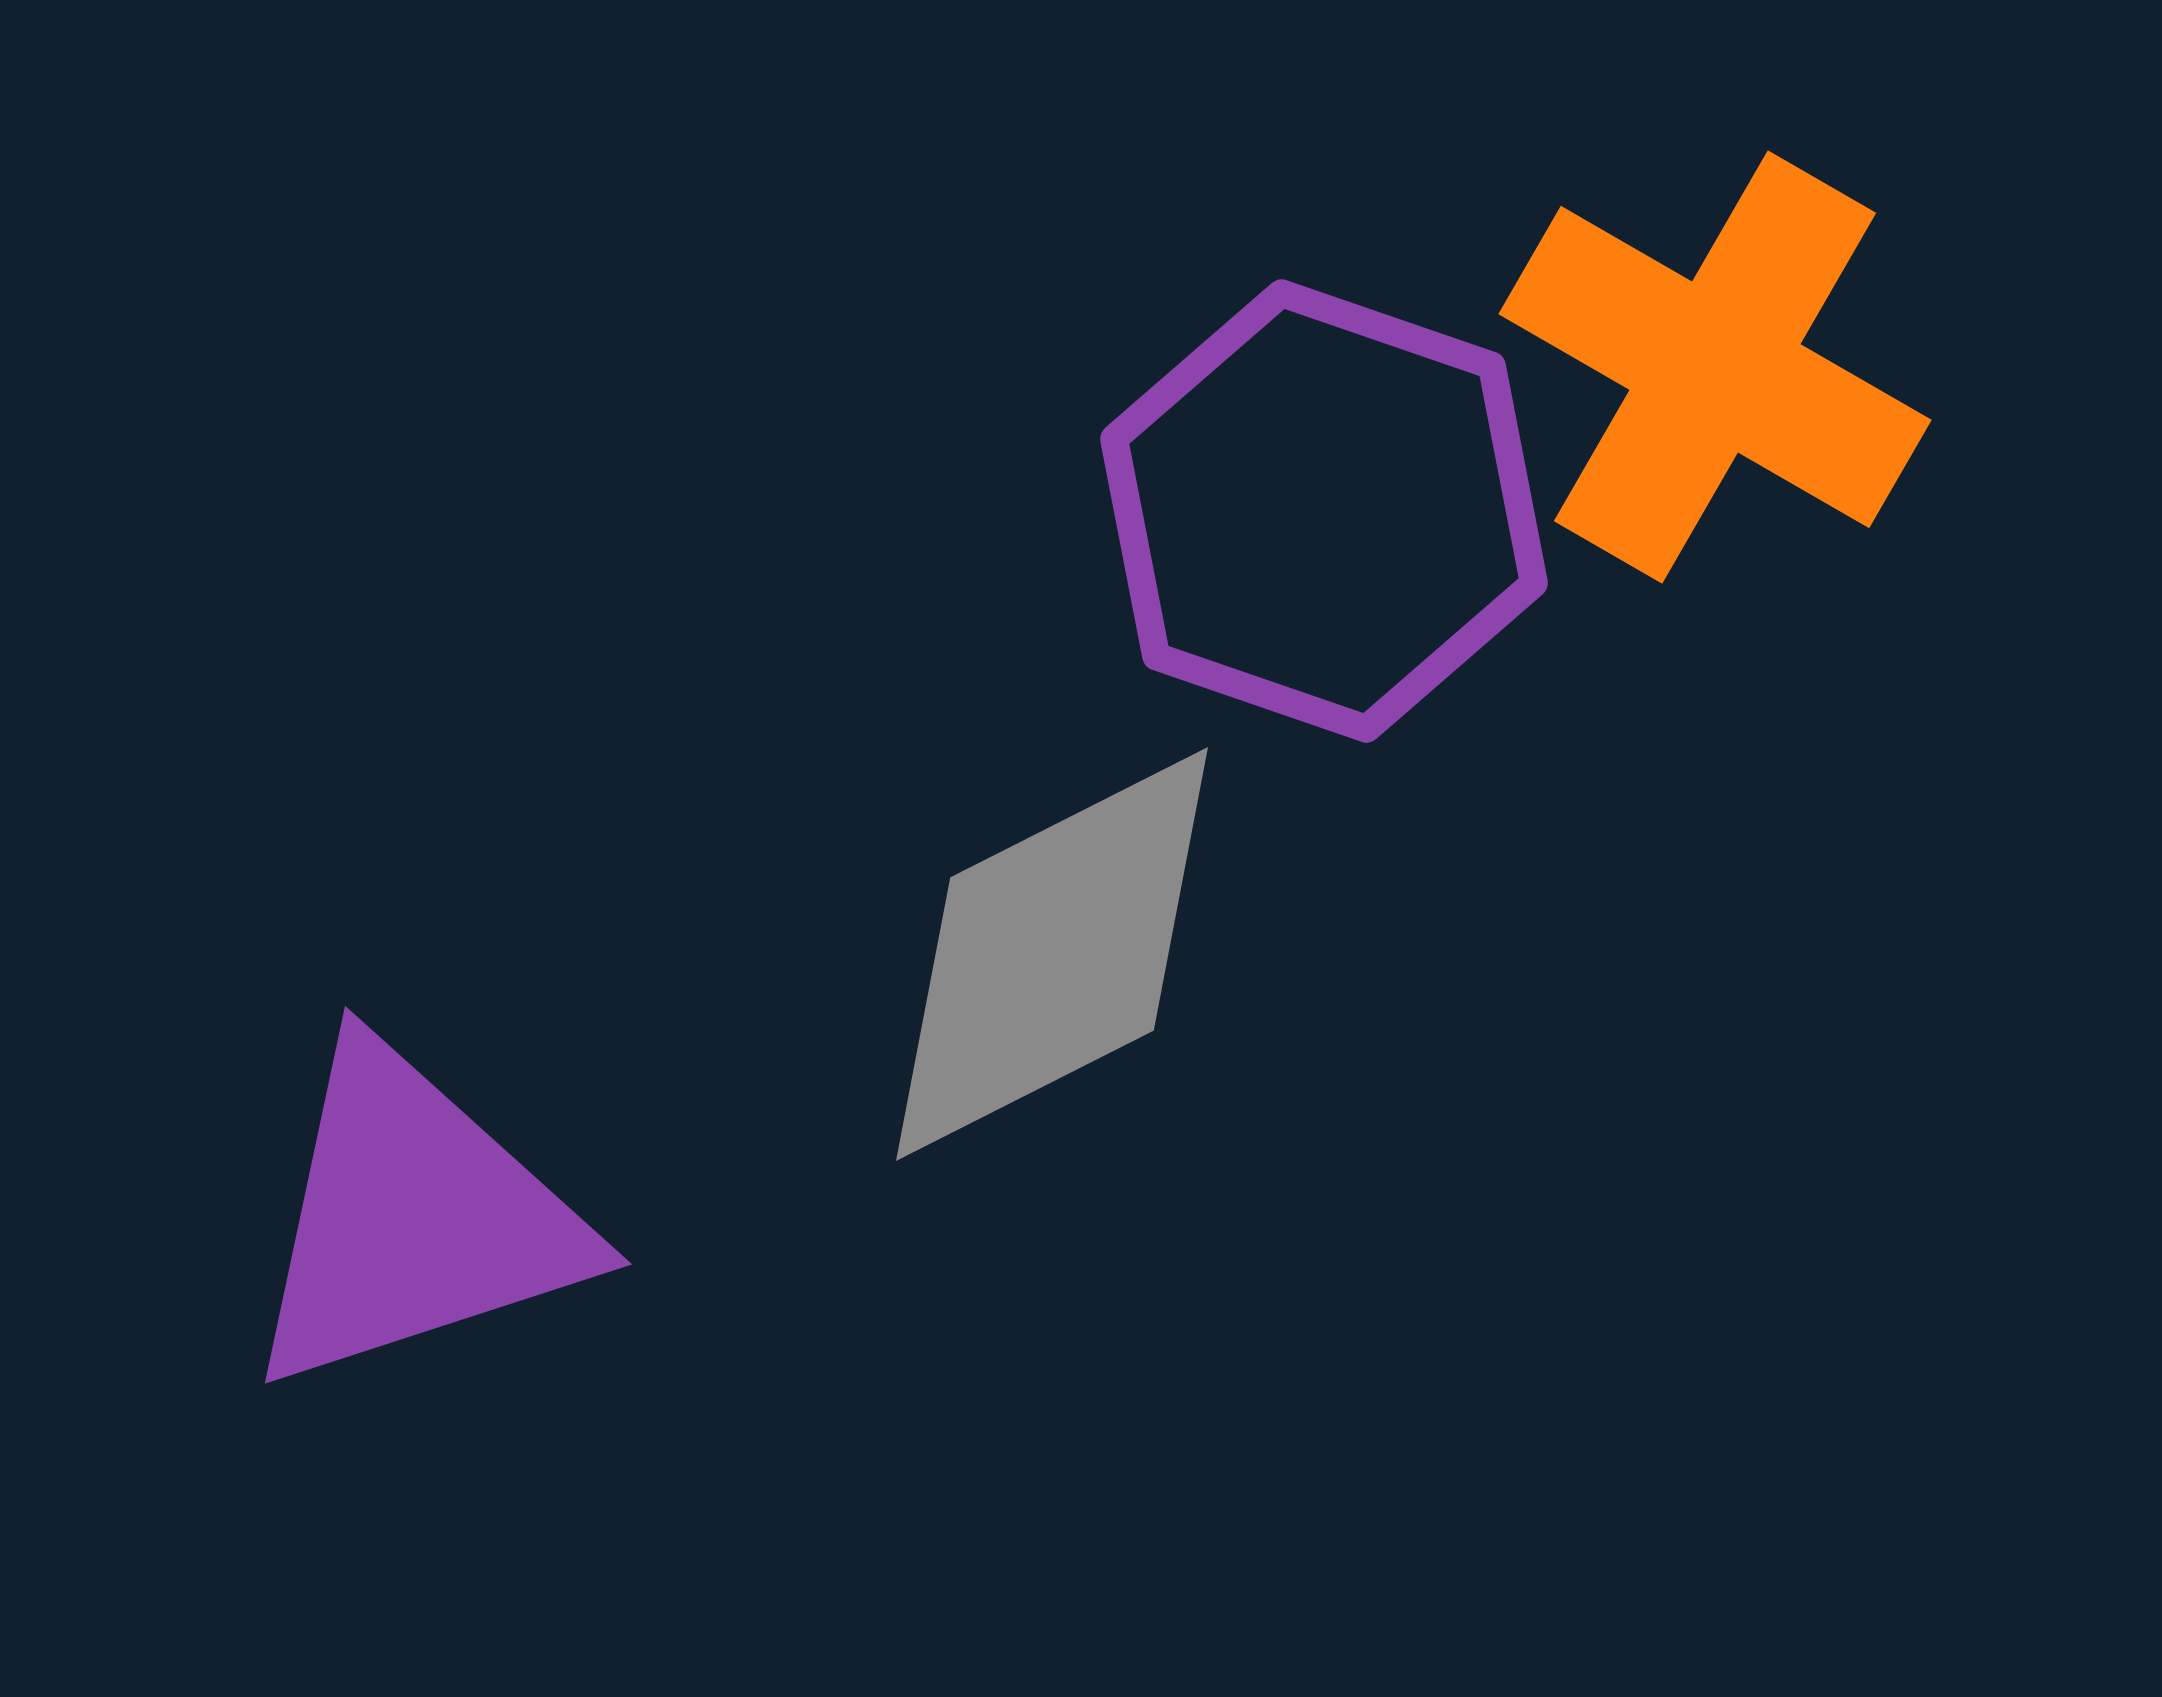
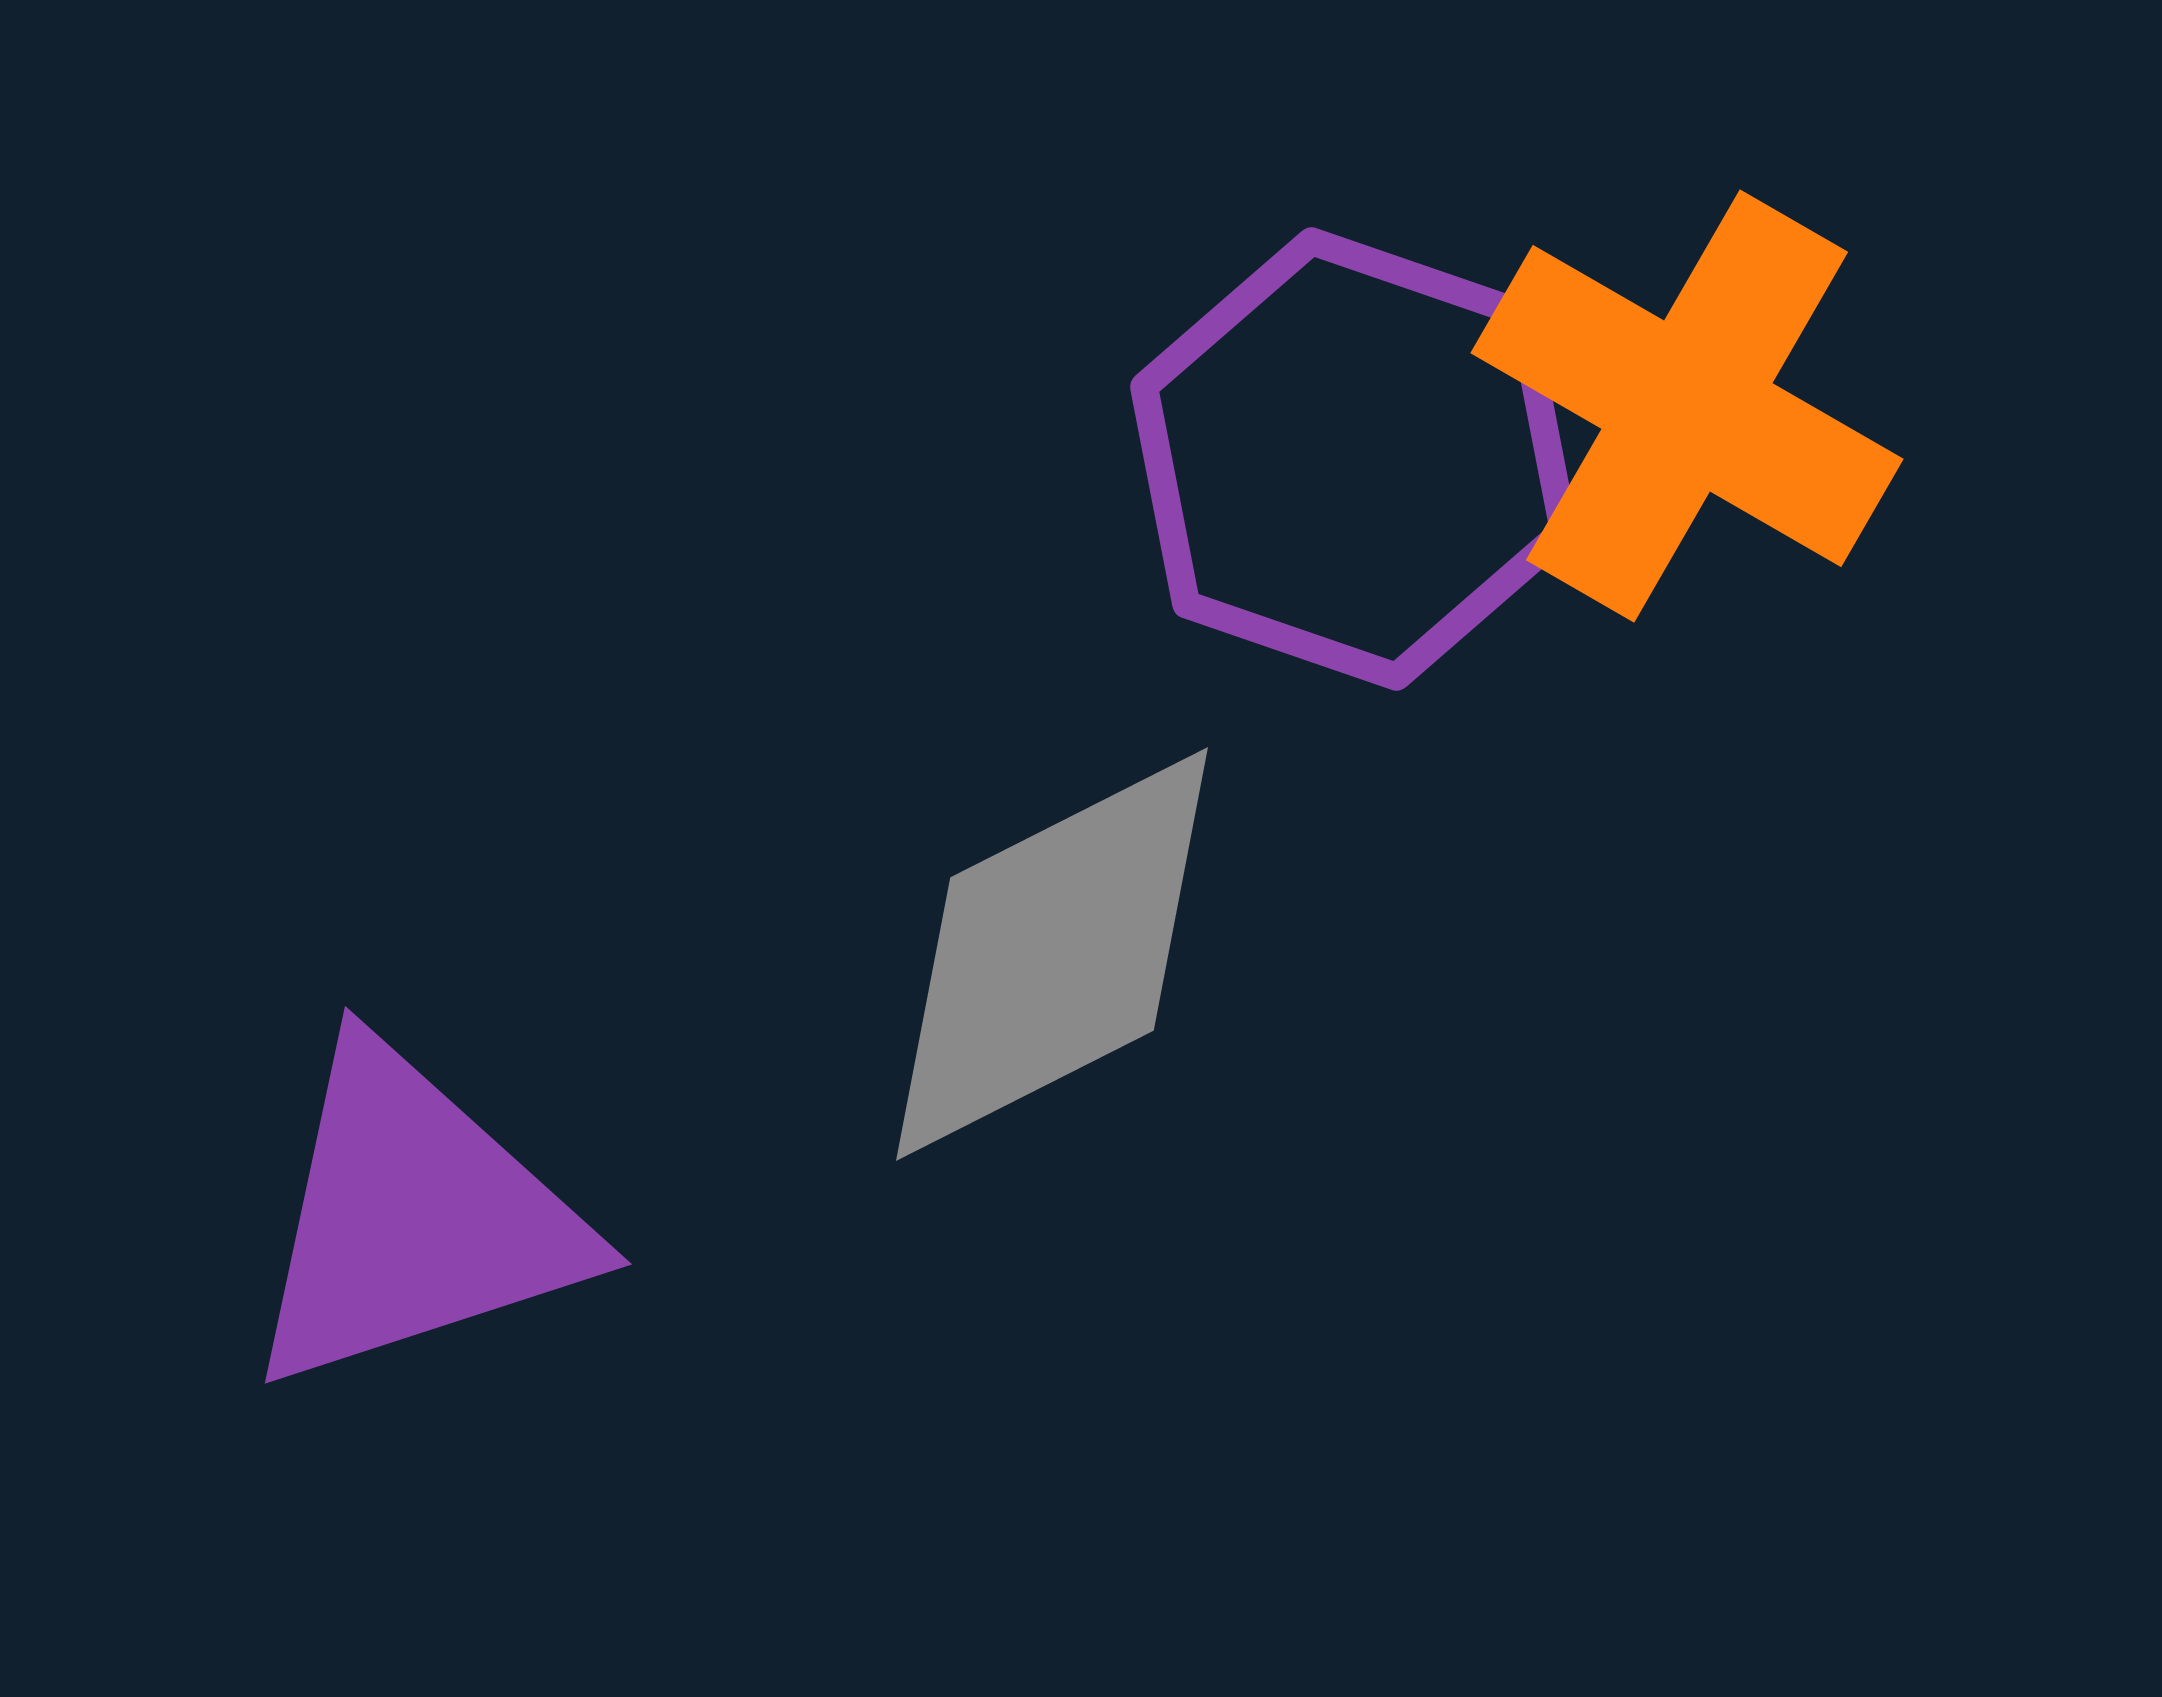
orange cross: moved 28 px left, 39 px down
purple hexagon: moved 30 px right, 52 px up
